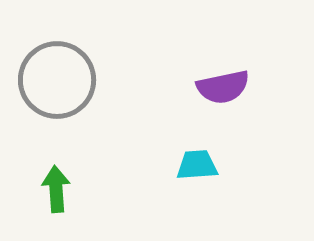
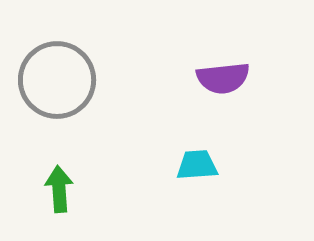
purple semicircle: moved 9 px up; rotated 6 degrees clockwise
green arrow: moved 3 px right
